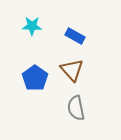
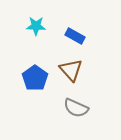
cyan star: moved 4 px right
brown triangle: moved 1 px left
gray semicircle: rotated 55 degrees counterclockwise
